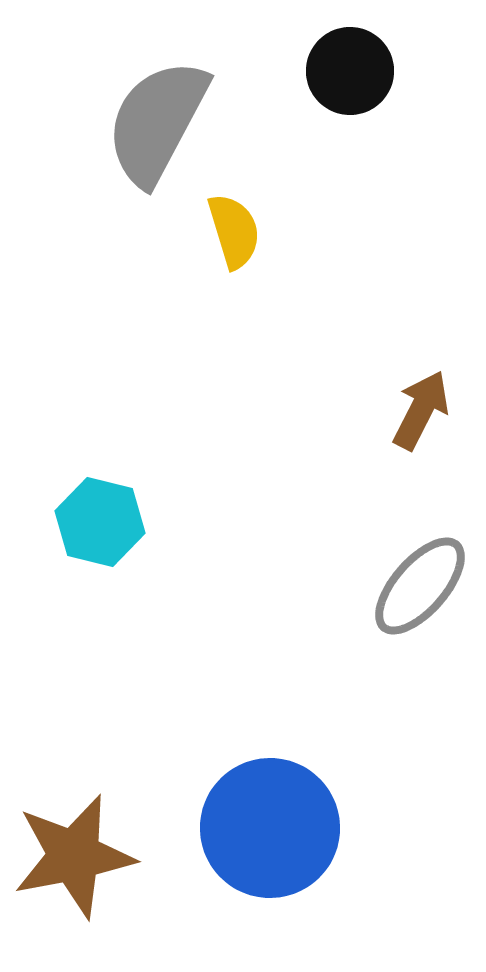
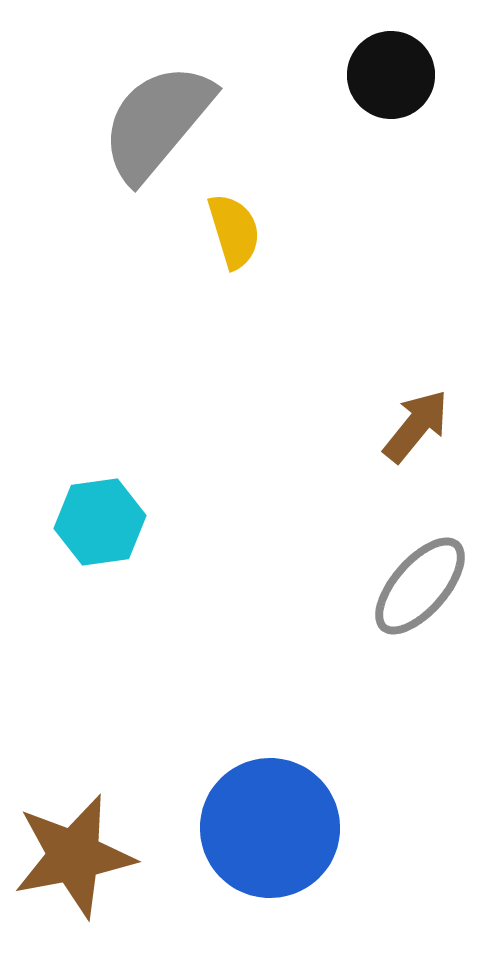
black circle: moved 41 px right, 4 px down
gray semicircle: rotated 12 degrees clockwise
brown arrow: moved 5 px left, 16 px down; rotated 12 degrees clockwise
cyan hexagon: rotated 22 degrees counterclockwise
